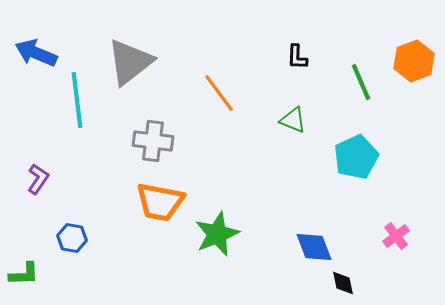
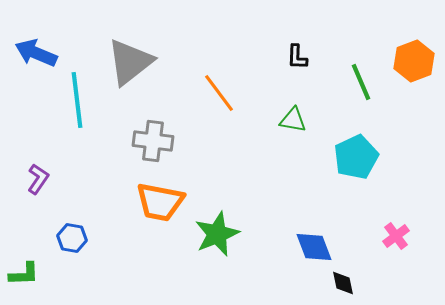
green triangle: rotated 12 degrees counterclockwise
